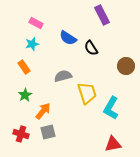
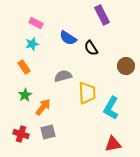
yellow trapezoid: rotated 15 degrees clockwise
orange arrow: moved 4 px up
